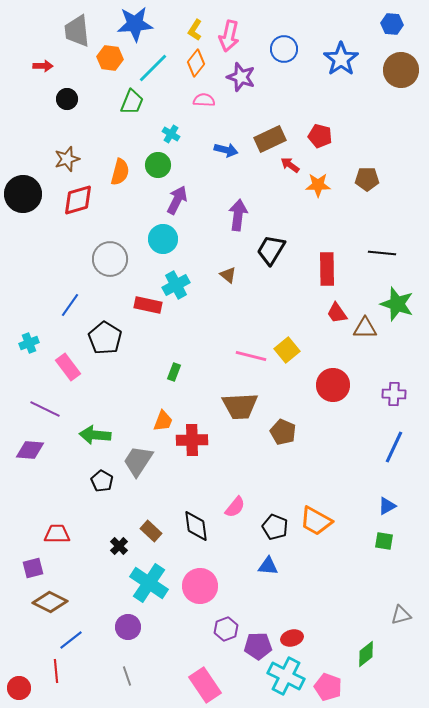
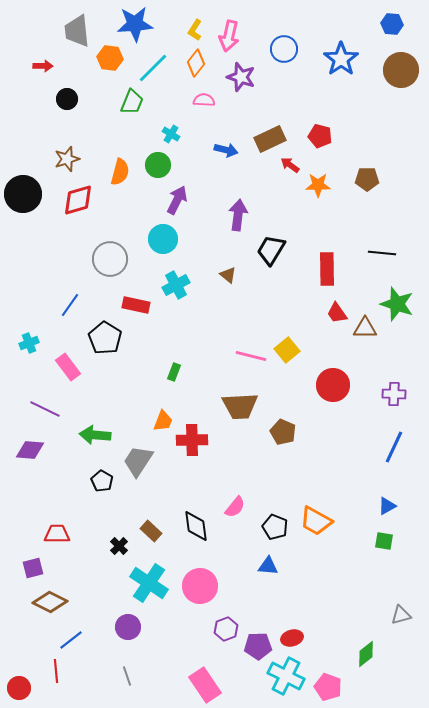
red rectangle at (148, 305): moved 12 px left
